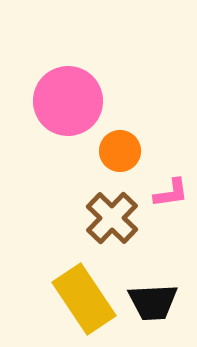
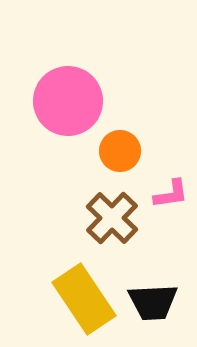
pink L-shape: moved 1 px down
